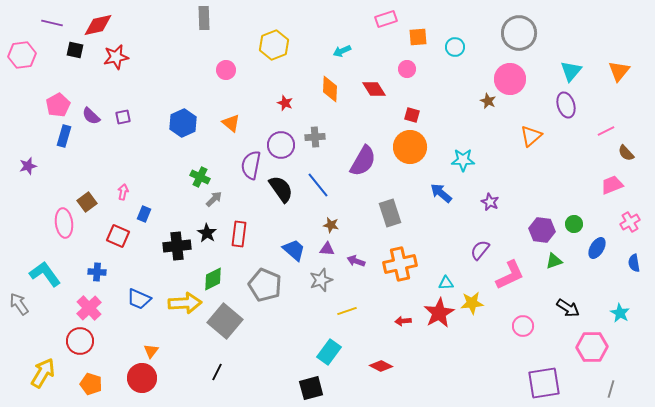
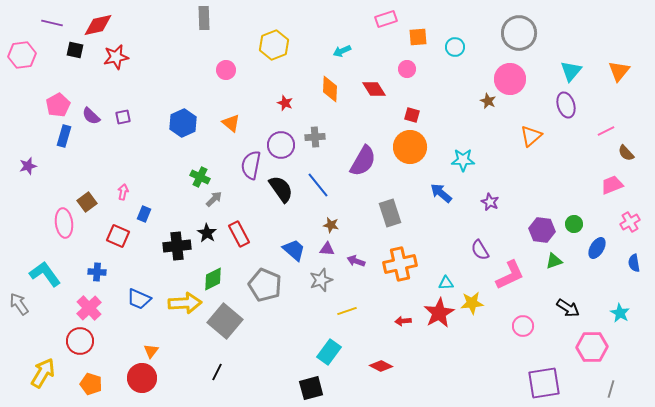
red rectangle at (239, 234): rotated 35 degrees counterclockwise
purple semicircle at (480, 250): rotated 70 degrees counterclockwise
